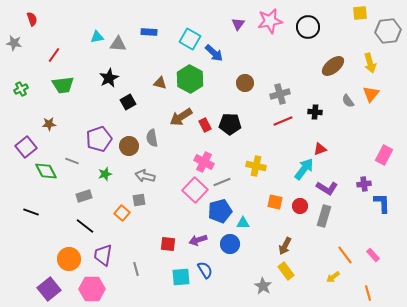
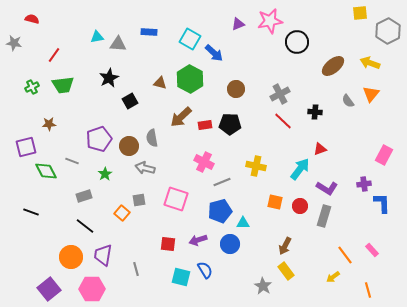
red semicircle at (32, 19): rotated 56 degrees counterclockwise
purple triangle at (238, 24): rotated 32 degrees clockwise
black circle at (308, 27): moved 11 px left, 15 px down
gray hexagon at (388, 31): rotated 20 degrees counterclockwise
yellow arrow at (370, 63): rotated 126 degrees clockwise
brown circle at (245, 83): moved 9 px left, 6 px down
green cross at (21, 89): moved 11 px right, 2 px up
gray cross at (280, 94): rotated 12 degrees counterclockwise
black square at (128, 102): moved 2 px right, 1 px up
brown arrow at (181, 117): rotated 10 degrees counterclockwise
red line at (283, 121): rotated 66 degrees clockwise
red rectangle at (205, 125): rotated 72 degrees counterclockwise
purple square at (26, 147): rotated 25 degrees clockwise
cyan arrow at (304, 169): moved 4 px left
green star at (105, 174): rotated 16 degrees counterclockwise
gray arrow at (145, 176): moved 8 px up
pink square at (195, 190): moved 19 px left, 9 px down; rotated 25 degrees counterclockwise
pink rectangle at (373, 255): moved 1 px left, 5 px up
orange circle at (69, 259): moved 2 px right, 2 px up
cyan square at (181, 277): rotated 18 degrees clockwise
orange line at (368, 293): moved 3 px up
